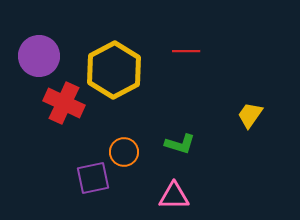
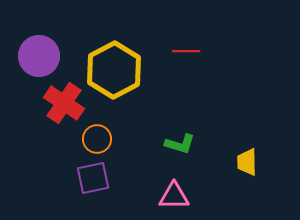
red cross: rotated 9 degrees clockwise
yellow trapezoid: moved 3 px left, 47 px down; rotated 36 degrees counterclockwise
orange circle: moved 27 px left, 13 px up
